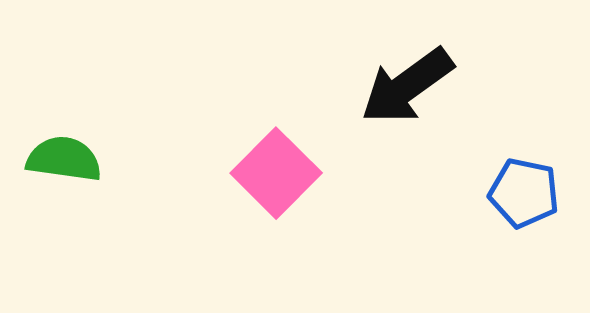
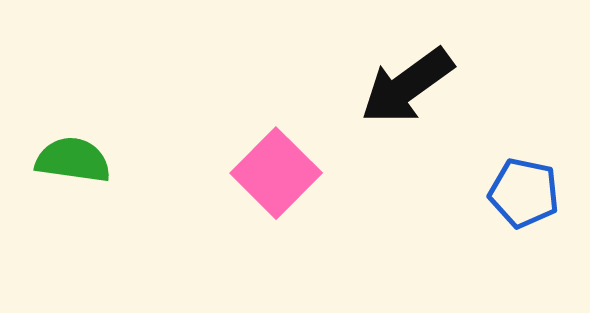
green semicircle: moved 9 px right, 1 px down
